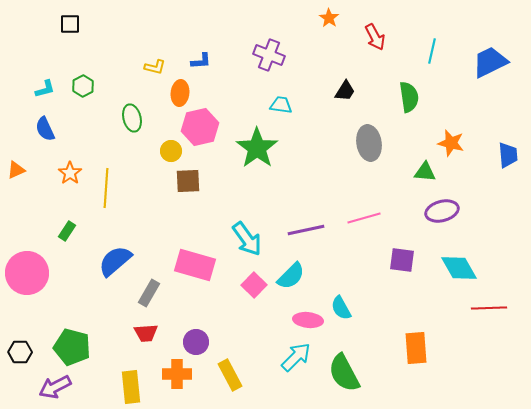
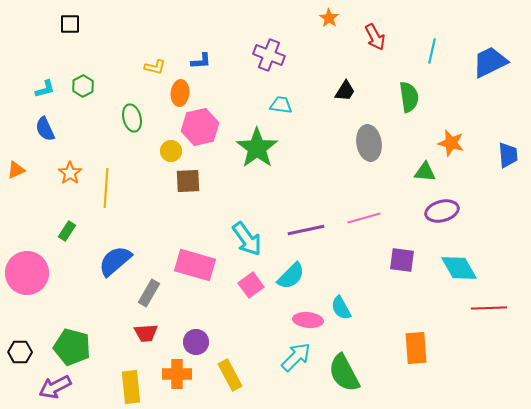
pink square at (254, 285): moved 3 px left; rotated 10 degrees clockwise
